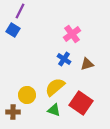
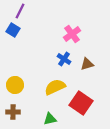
yellow semicircle: rotated 15 degrees clockwise
yellow circle: moved 12 px left, 10 px up
green triangle: moved 4 px left, 9 px down; rotated 32 degrees counterclockwise
